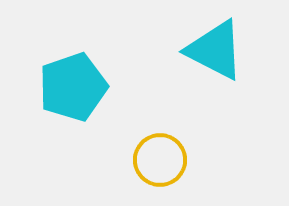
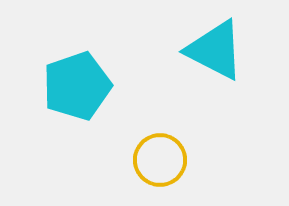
cyan pentagon: moved 4 px right, 1 px up
